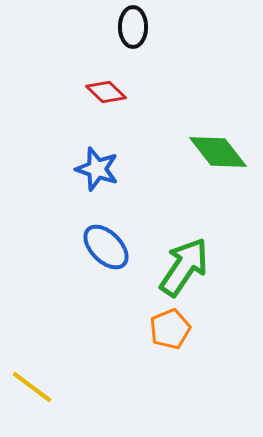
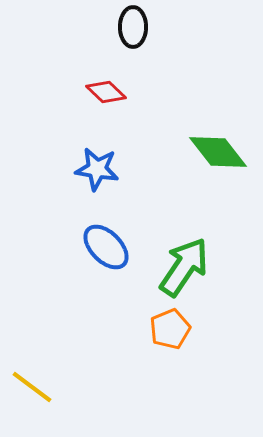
blue star: rotated 9 degrees counterclockwise
